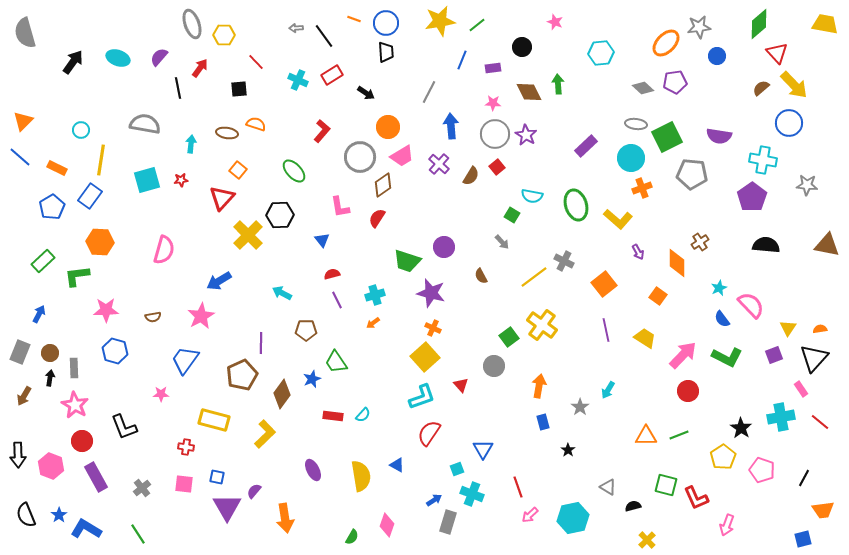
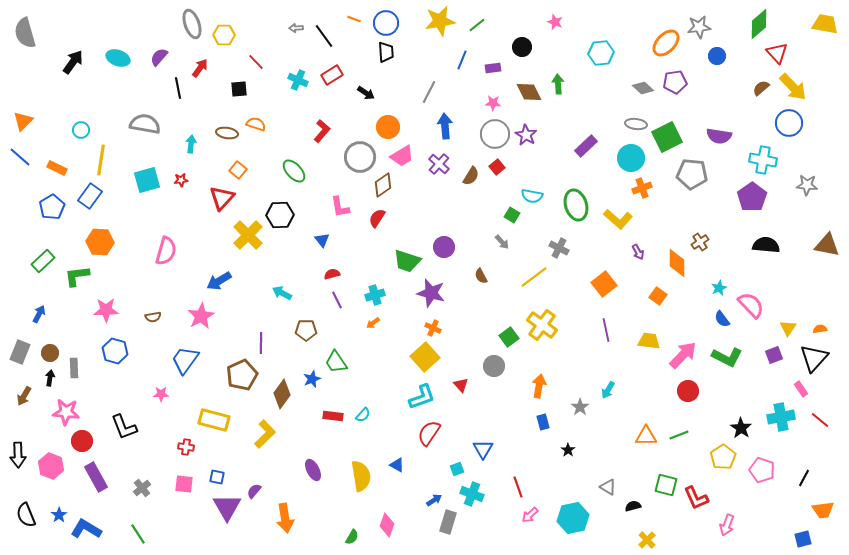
yellow arrow at (794, 85): moved 1 px left, 2 px down
blue arrow at (451, 126): moved 6 px left
pink semicircle at (164, 250): moved 2 px right, 1 px down
gray cross at (564, 261): moved 5 px left, 13 px up
yellow trapezoid at (645, 338): moved 4 px right, 3 px down; rotated 25 degrees counterclockwise
pink star at (75, 405): moved 9 px left, 7 px down; rotated 24 degrees counterclockwise
red line at (820, 422): moved 2 px up
